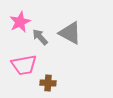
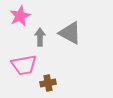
pink star: moved 6 px up
gray arrow: rotated 42 degrees clockwise
brown cross: rotated 14 degrees counterclockwise
